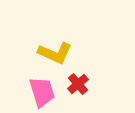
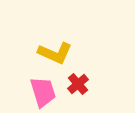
pink trapezoid: moved 1 px right
